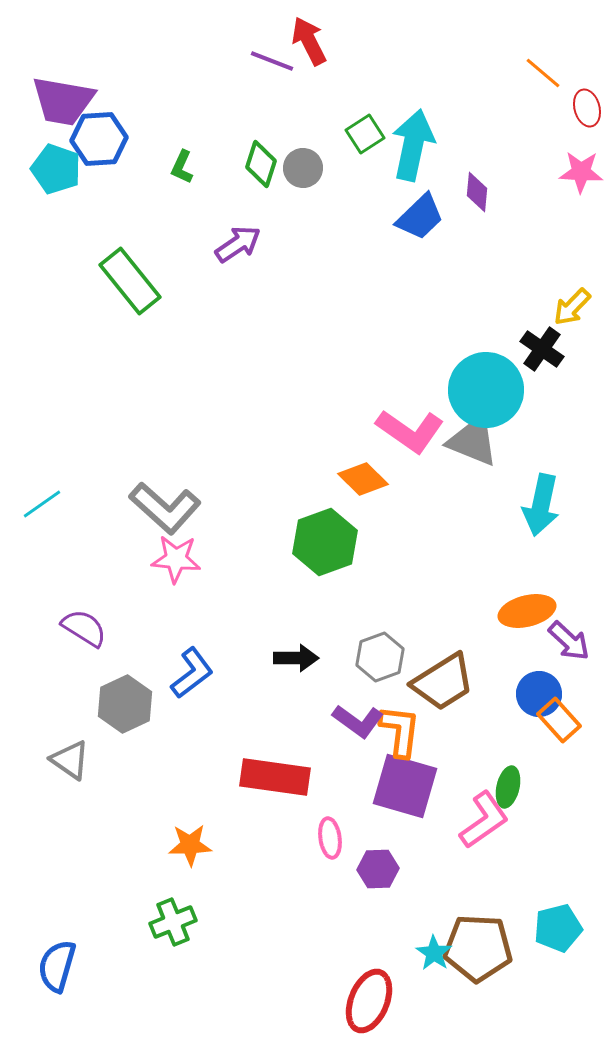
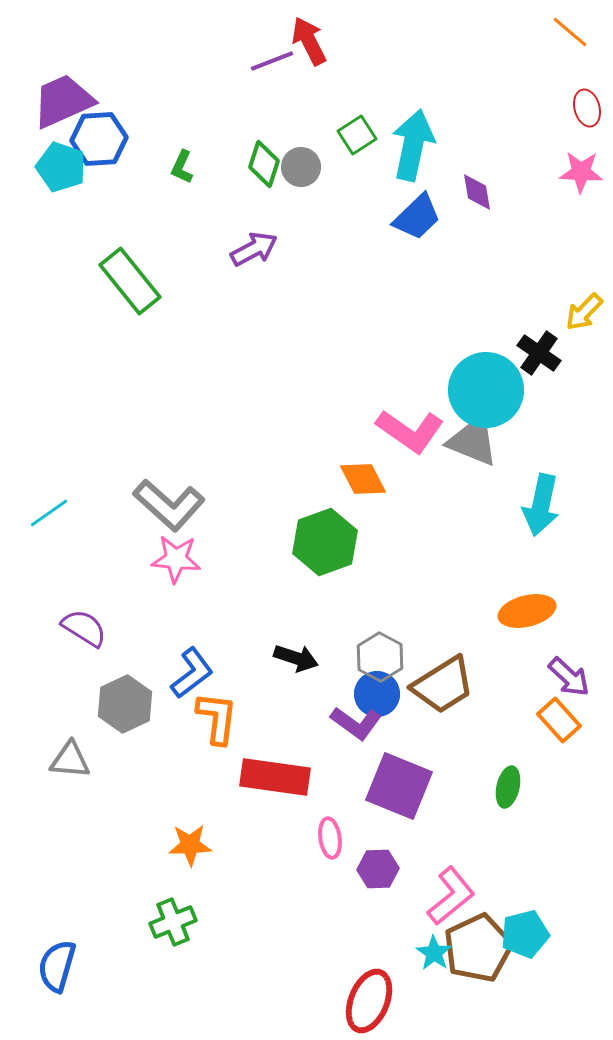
purple line at (272, 61): rotated 42 degrees counterclockwise
orange line at (543, 73): moved 27 px right, 41 px up
purple trapezoid at (63, 101): rotated 146 degrees clockwise
green square at (365, 134): moved 8 px left, 1 px down
green diamond at (261, 164): moved 3 px right
gray circle at (303, 168): moved 2 px left, 1 px up
cyan pentagon at (56, 169): moved 5 px right, 2 px up
purple diamond at (477, 192): rotated 15 degrees counterclockwise
blue trapezoid at (420, 217): moved 3 px left
purple arrow at (238, 244): moved 16 px right, 5 px down; rotated 6 degrees clockwise
yellow arrow at (572, 307): moved 12 px right, 5 px down
black cross at (542, 349): moved 3 px left, 4 px down
orange diamond at (363, 479): rotated 18 degrees clockwise
cyan line at (42, 504): moved 7 px right, 9 px down
gray L-shape at (165, 508): moved 4 px right, 3 px up
purple arrow at (569, 641): moved 36 px down
gray hexagon at (380, 657): rotated 12 degrees counterclockwise
black arrow at (296, 658): rotated 18 degrees clockwise
brown trapezoid at (443, 682): moved 3 px down
blue circle at (539, 694): moved 162 px left
purple L-shape at (358, 721): moved 2 px left, 2 px down
orange L-shape at (400, 731): moved 183 px left, 13 px up
gray triangle at (70, 760): rotated 30 degrees counterclockwise
purple square at (405, 786): moved 6 px left; rotated 6 degrees clockwise
pink L-shape at (484, 820): moved 33 px left, 76 px down; rotated 4 degrees counterclockwise
cyan pentagon at (558, 928): moved 33 px left, 6 px down
brown pentagon at (478, 948): rotated 28 degrees counterclockwise
